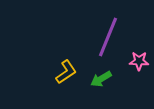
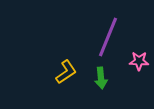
green arrow: moved 1 px up; rotated 65 degrees counterclockwise
